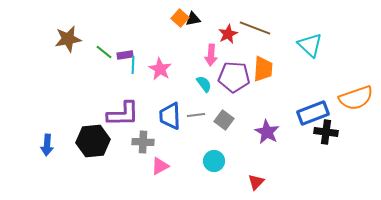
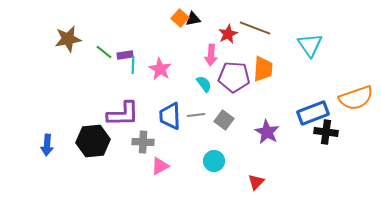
cyan triangle: rotated 12 degrees clockwise
